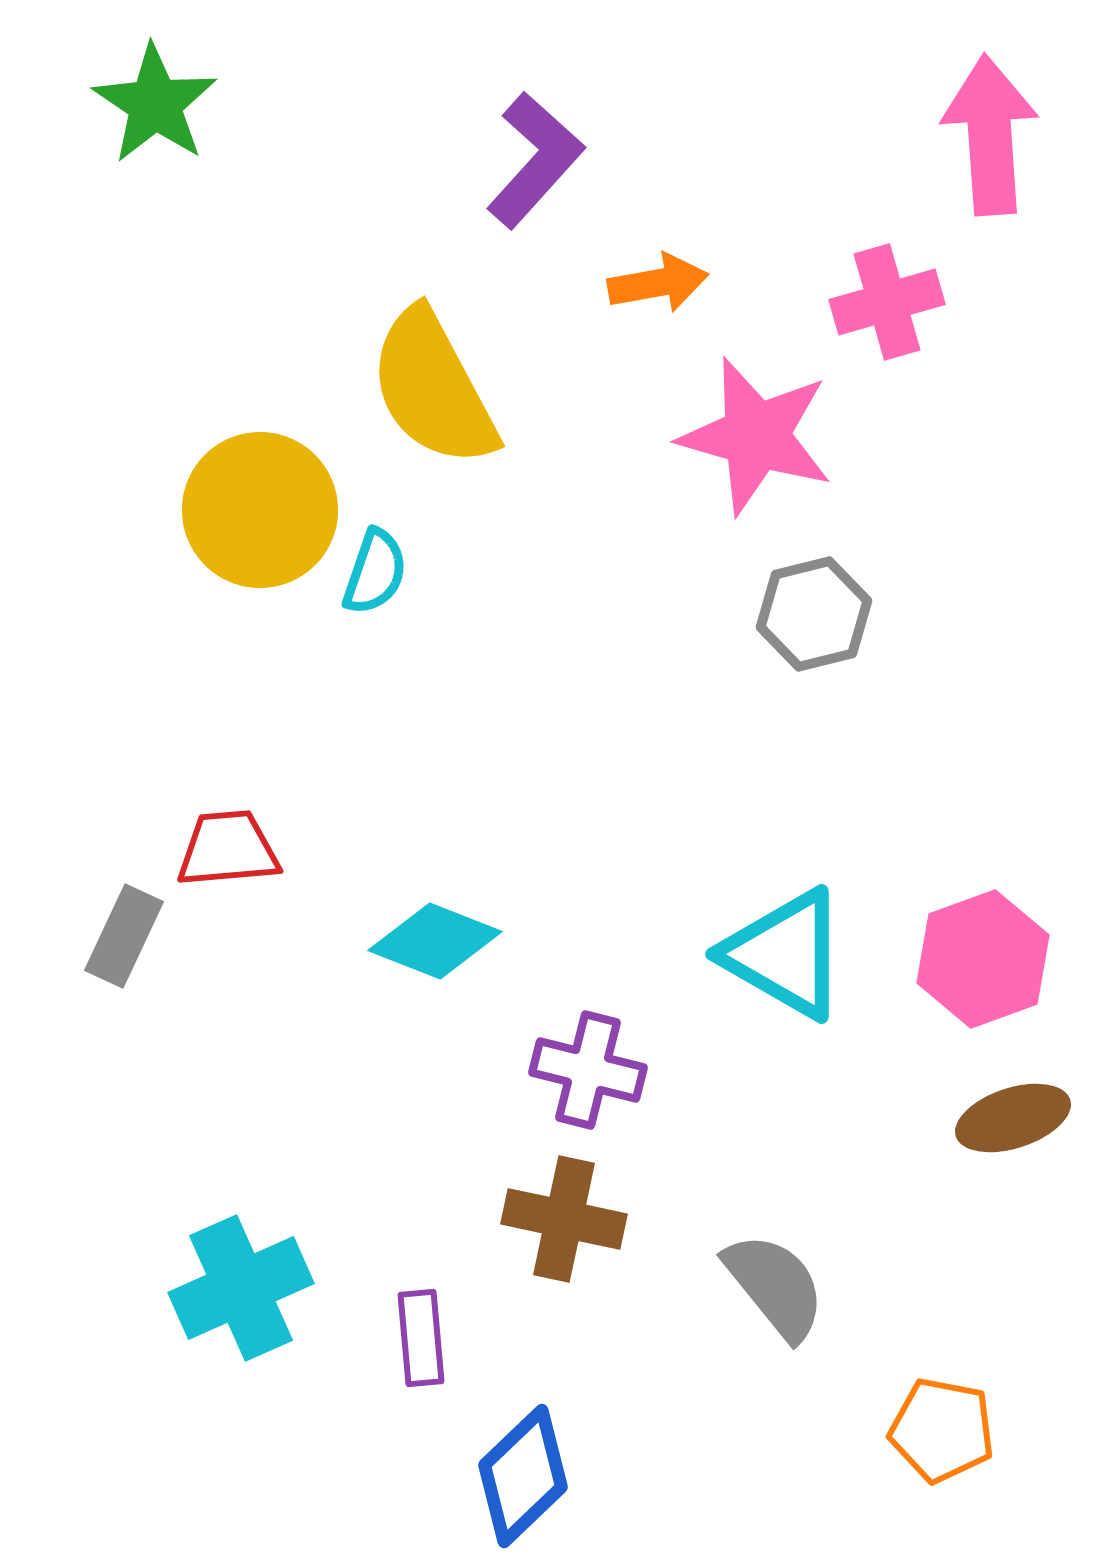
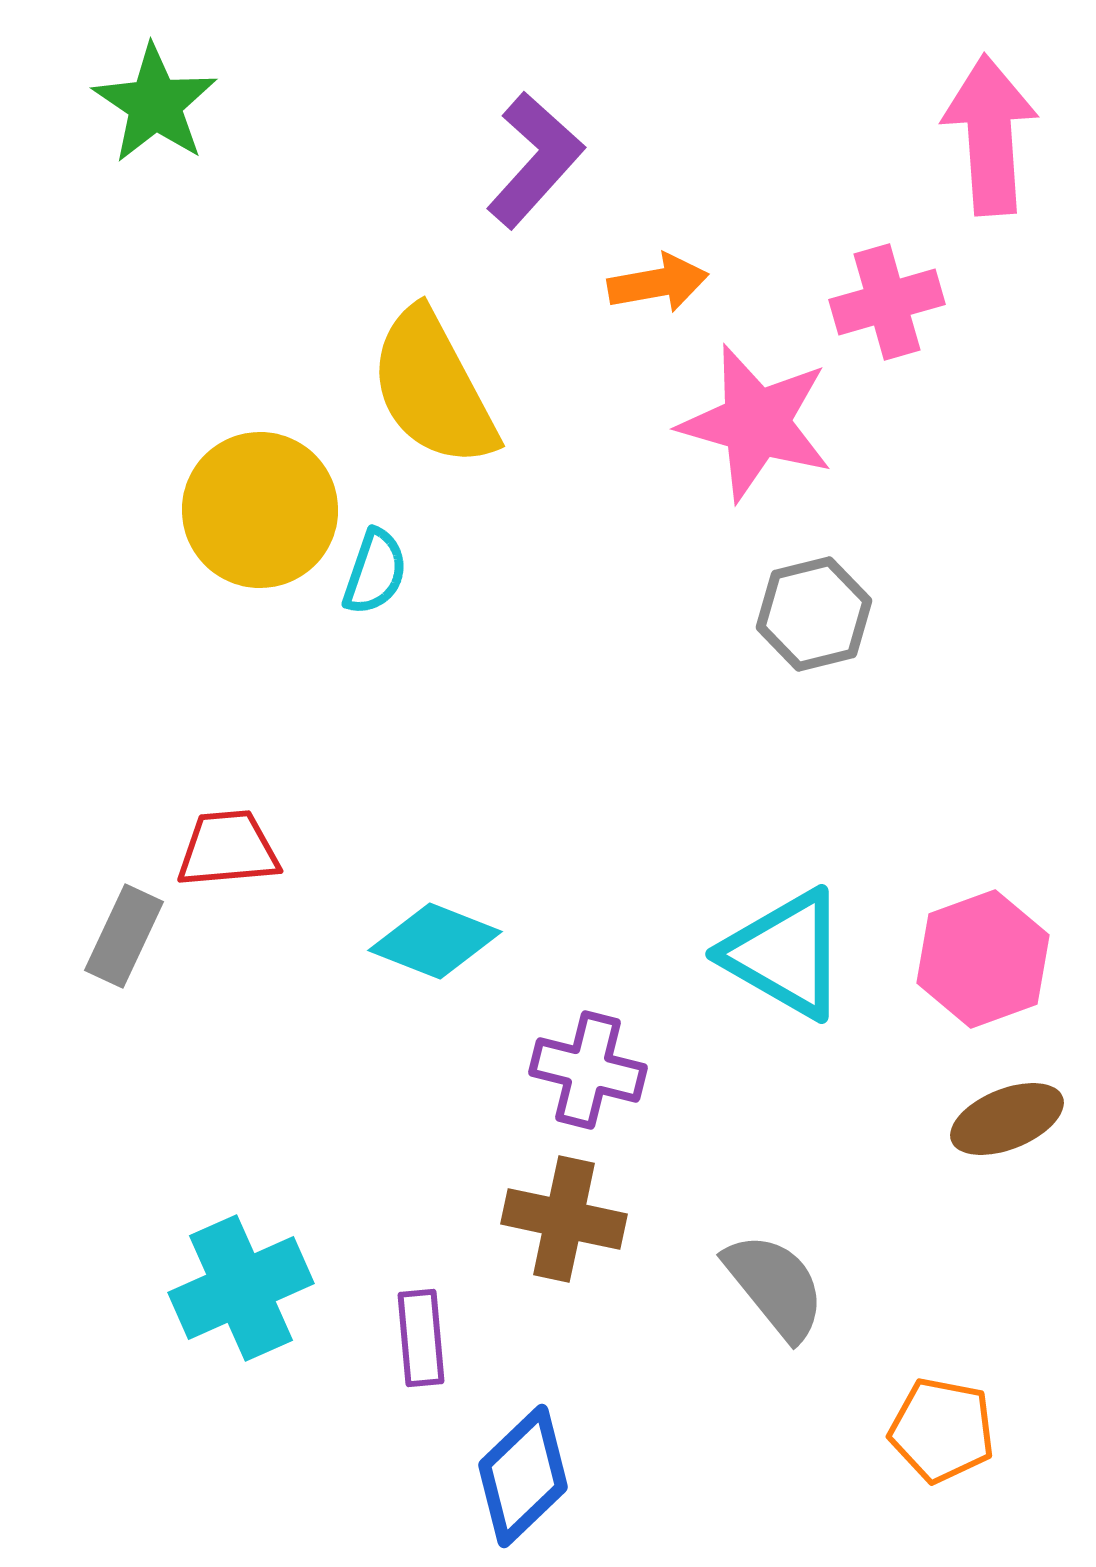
pink star: moved 13 px up
brown ellipse: moved 6 px left, 1 px down; rotated 4 degrees counterclockwise
